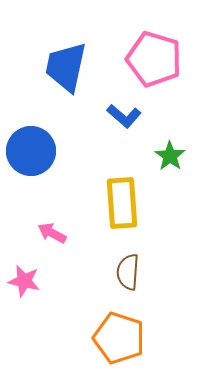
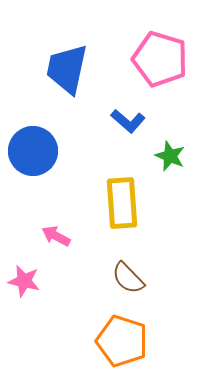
pink pentagon: moved 6 px right
blue trapezoid: moved 1 px right, 2 px down
blue L-shape: moved 4 px right, 5 px down
blue circle: moved 2 px right
green star: rotated 12 degrees counterclockwise
pink arrow: moved 4 px right, 3 px down
brown semicircle: moved 6 px down; rotated 48 degrees counterclockwise
orange pentagon: moved 3 px right, 3 px down
